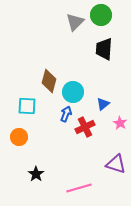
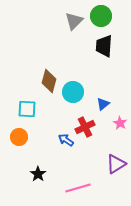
green circle: moved 1 px down
gray triangle: moved 1 px left, 1 px up
black trapezoid: moved 3 px up
cyan square: moved 3 px down
blue arrow: moved 26 px down; rotated 77 degrees counterclockwise
purple triangle: rotated 50 degrees counterclockwise
black star: moved 2 px right
pink line: moved 1 px left
